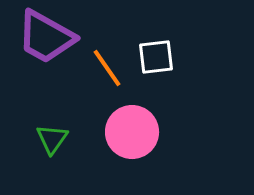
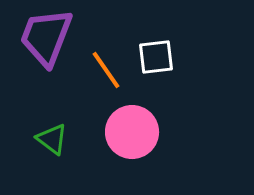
purple trapezoid: rotated 82 degrees clockwise
orange line: moved 1 px left, 2 px down
green triangle: rotated 28 degrees counterclockwise
